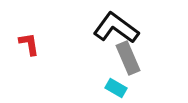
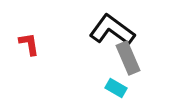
black L-shape: moved 4 px left, 2 px down
